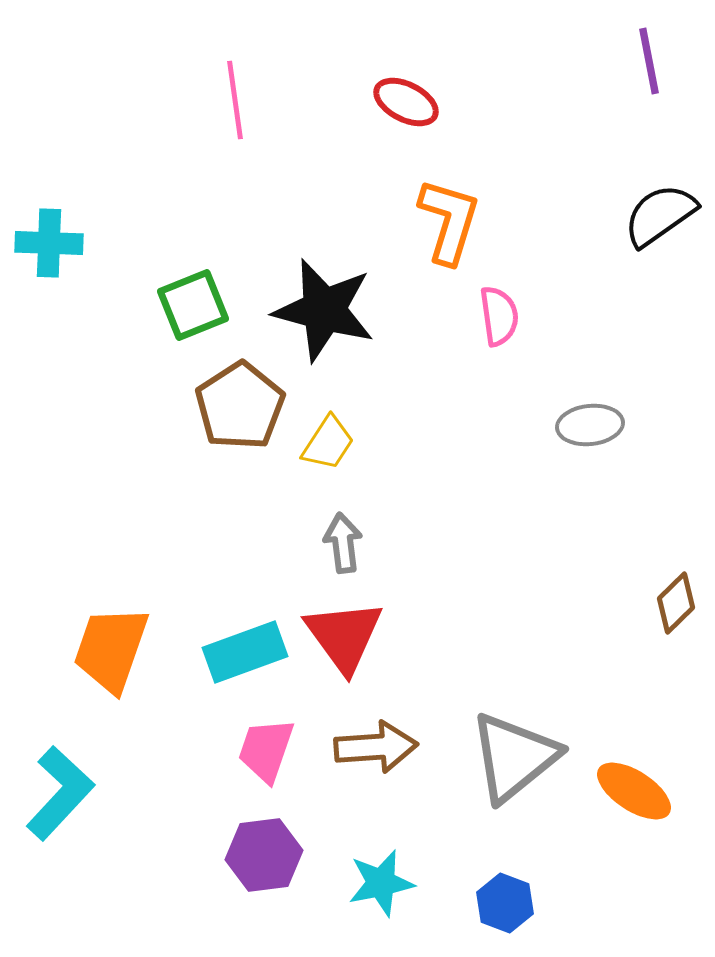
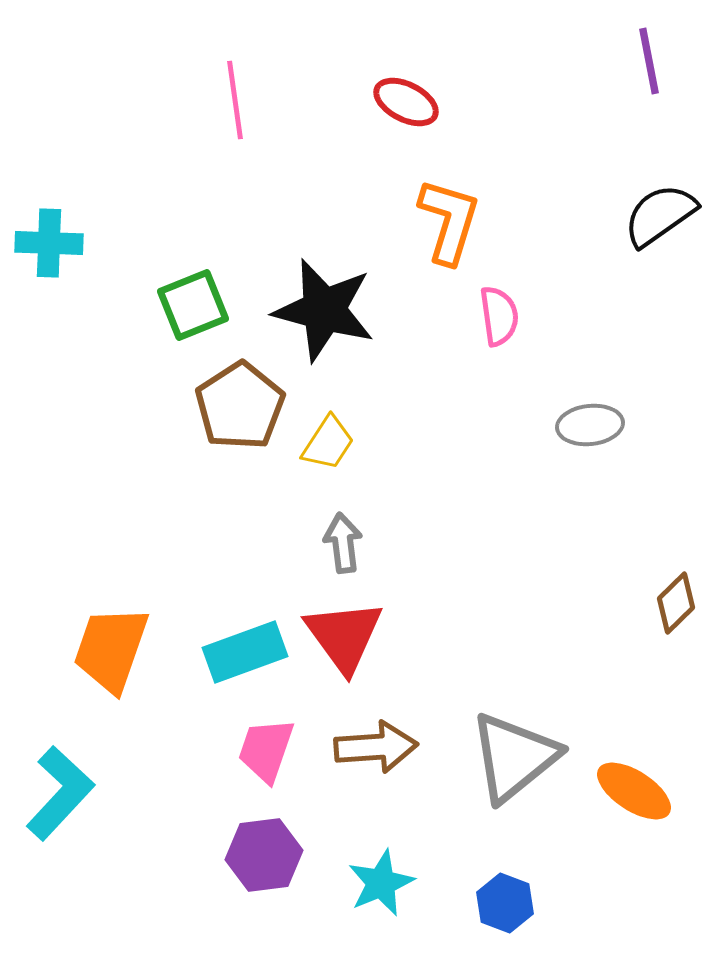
cyan star: rotated 12 degrees counterclockwise
